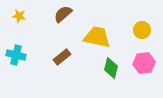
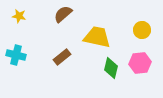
pink hexagon: moved 4 px left
